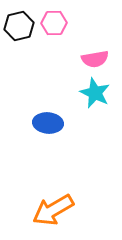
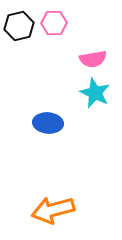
pink semicircle: moved 2 px left
orange arrow: rotated 15 degrees clockwise
